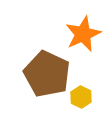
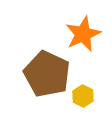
yellow hexagon: moved 2 px right, 1 px up
